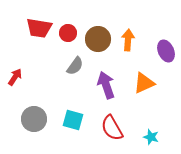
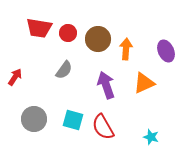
orange arrow: moved 2 px left, 9 px down
gray semicircle: moved 11 px left, 4 px down
red semicircle: moved 9 px left, 1 px up
